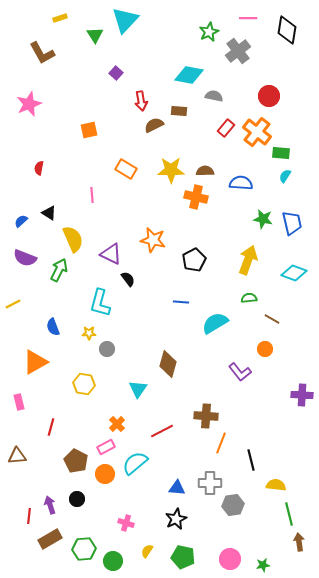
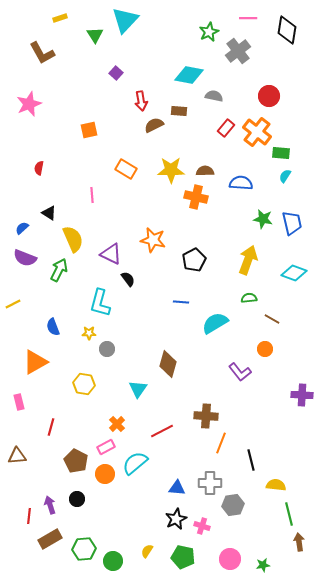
blue semicircle at (21, 221): moved 1 px right, 7 px down
pink cross at (126, 523): moved 76 px right, 3 px down
